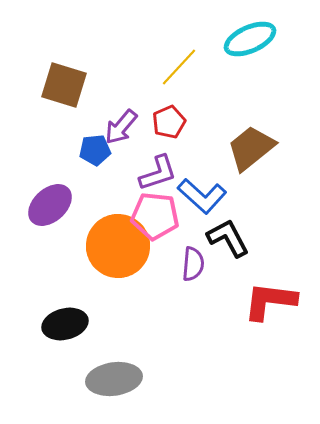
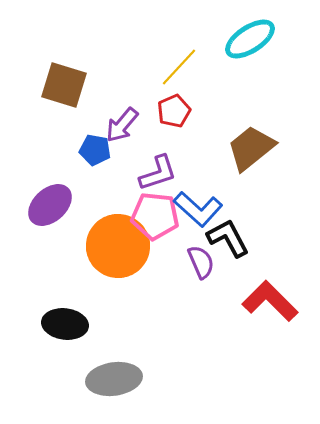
cyan ellipse: rotated 9 degrees counterclockwise
red pentagon: moved 5 px right, 11 px up
purple arrow: moved 1 px right, 2 px up
blue pentagon: rotated 16 degrees clockwise
blue L-shape: moved 4 px left, 13 px down
purple semicircle: moved 8 px right, 2 px up; rotated 28 degrees counterclockwise
red L-shape: rotated 38 degrees clockwise
black ellipse: rotated 21 degrees clockwise
